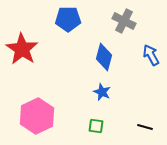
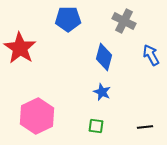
red star: moved 2 px left, 1 px up
black line: rotated 21 degrees counterclockwise
